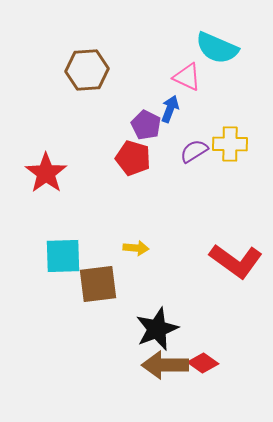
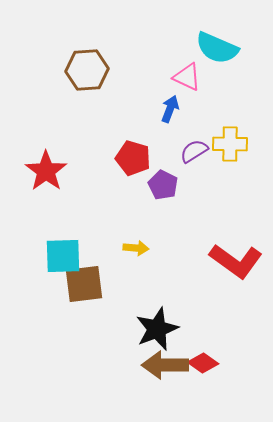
purple pentagon: moved 17 px right, 60 px down
red star: moved 2 px up
brown square: moved 14 px left
